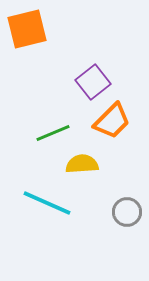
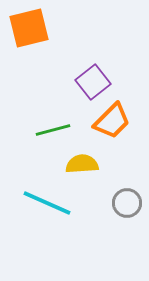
orange square: moved 2 px right, 1 px up
green line: moved 3 px up; rotated 8 degrees clockwise
gray circle: moved 9 px up
